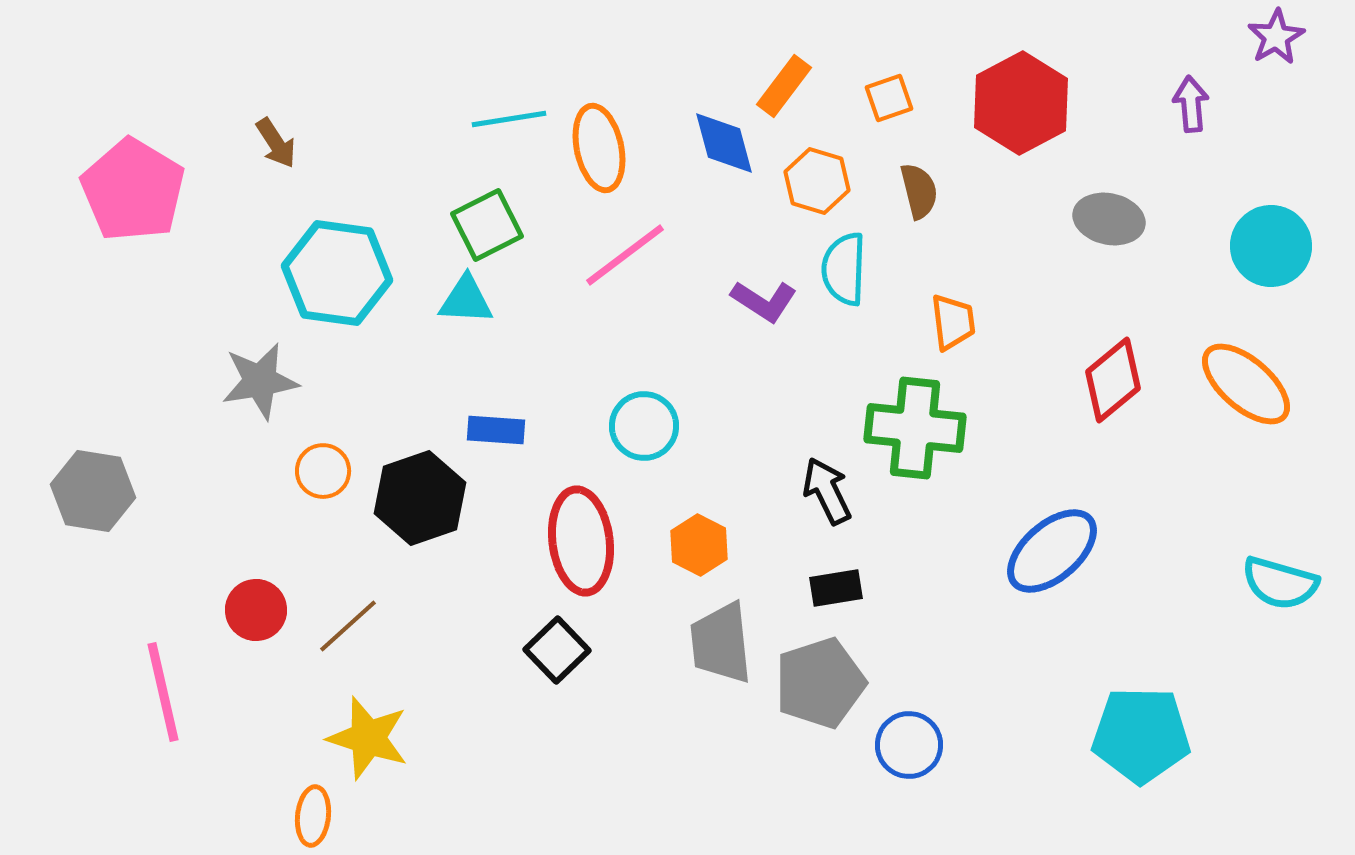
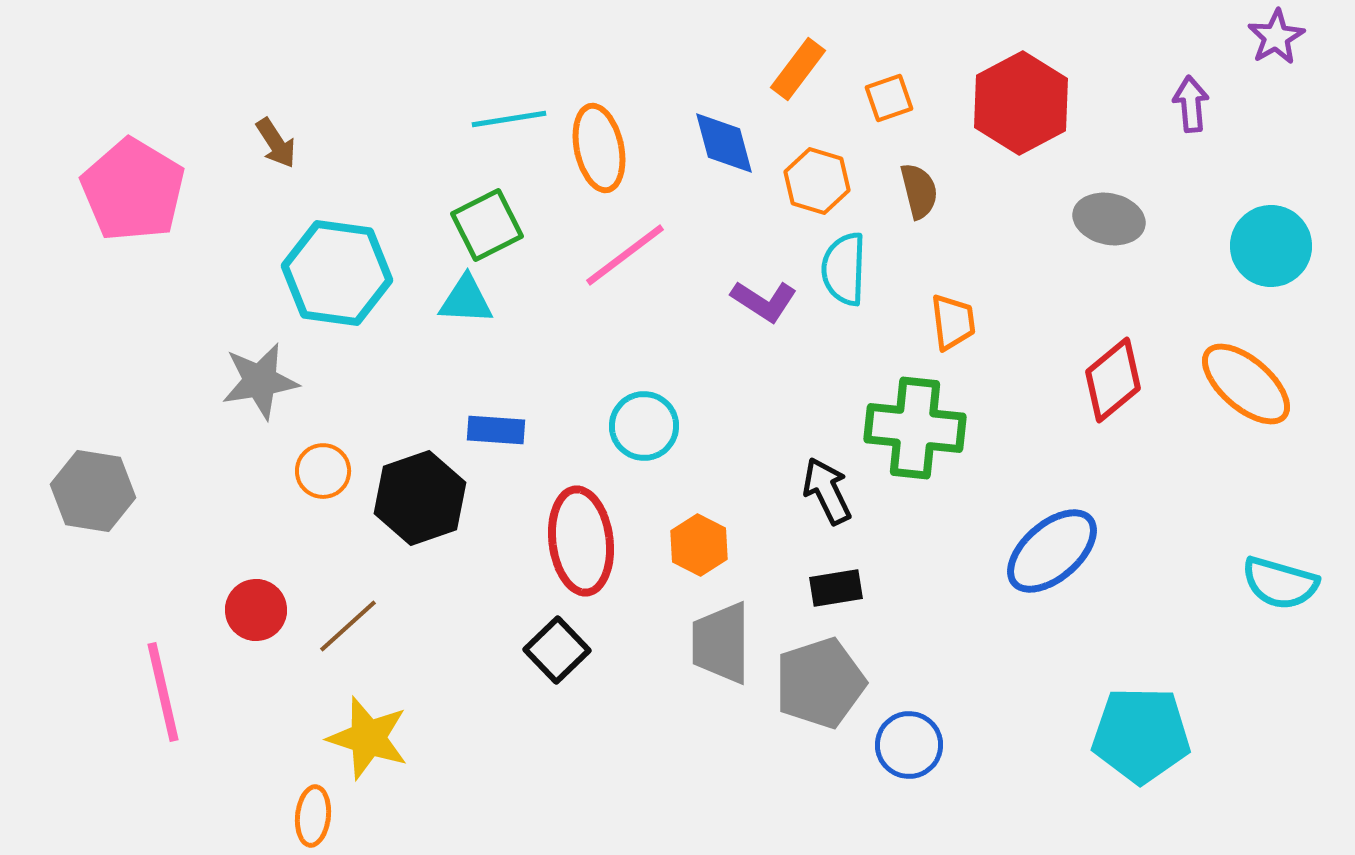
orange rectangle at (784, 86): moved 14 px right, 17 px up
gray trapezoid at (721, 643): rotated 6 degrees clockwise
